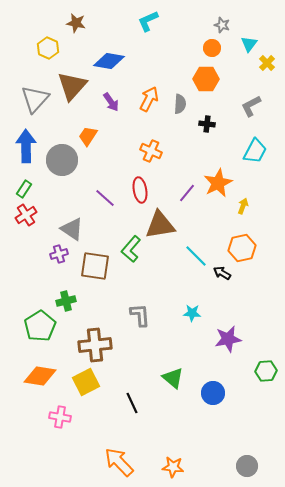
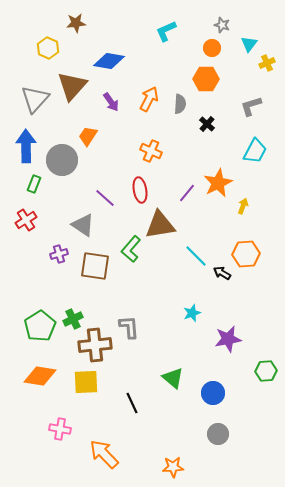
cyan L-shape at (148, 21): moved 18 px right, 10 px down
brown star at (76, 23): rotated 18 degrees counterclockwise
yellow cross at (267, 63): rotated 21 degrees clockwise
gray L-shape at (251, 106): rotated 10 degrees clockwise
black cross at (207, 124): rotated 35 degrees clockwise
green rectangle at (24, 189): moved 10 px right, 5 px up; rotated 12 degrees counterclockwise
red cross at (26, 215): moved 5 px down
gray triangle at (72, 229): moved 11 px right, 4 px up
orange hexagon at (242, 248): moved 4 px right, 6 px down; rotated 8 degrees clockwise
green cross at (66, 301): moved 7 px right, 18 px down; rotated 12 degrees counterclockwise
cyan star at (192, 313): rotated 24 degrees counterclockwise
gray L-shape at (140, 315): moved 11 px left, 12 px down
yellow square at (86, 382): rotated 24 degrees clockwise
pink cross at (60, 417): moved 12 px down
orange arrow at (119, 462): moved 15 px left, 8 px up
gray circle at (247, 466): moved 29 px left, 32 px up
orange star at (173, 467): rotated 10 degrees counterclockwise
